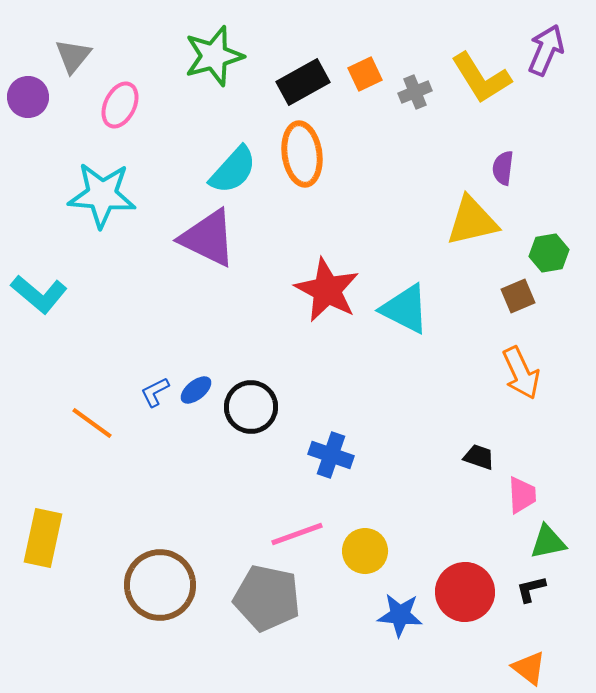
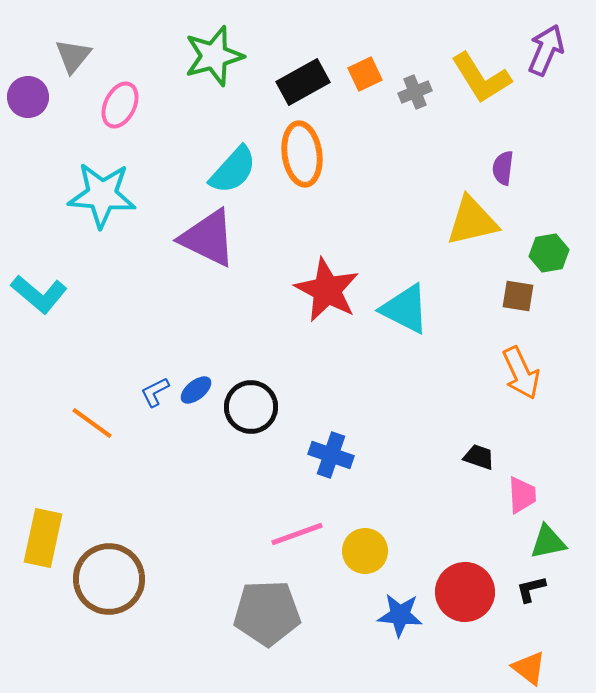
brown square: rotated 32 degrees clockwise
brown circle: moved 51 px left, 6 px up
gray pentagon: moved 15 px down; rotated 14 degrees counterclockwise
